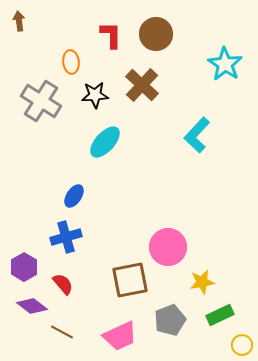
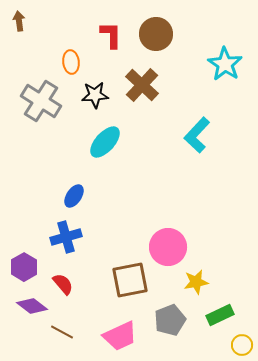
yellow star: moved 6 px left
